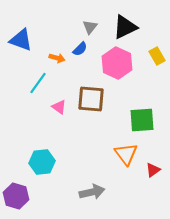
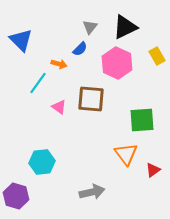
blue triangle: rotated 25 degrees clockwise
orange arrow: moved 2 px right, 6 px down
